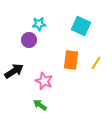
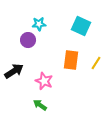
purple circle: moved 1 px left
